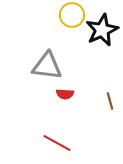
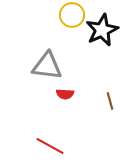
red line: moved 7 px left, 3 px down
